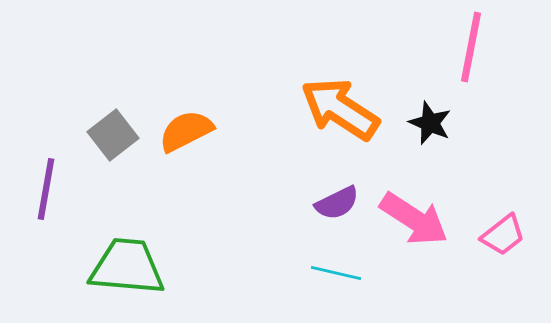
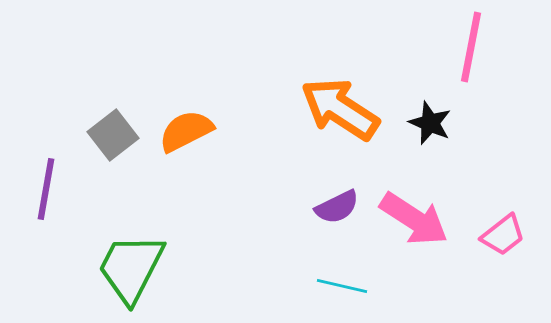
purple semicircle: moved 4 px down
green trapezoid: moved 4 px right, 1 px down; rotated 68 degrees counterclockwise
cyan line: moved 6 px right, 13 px down
